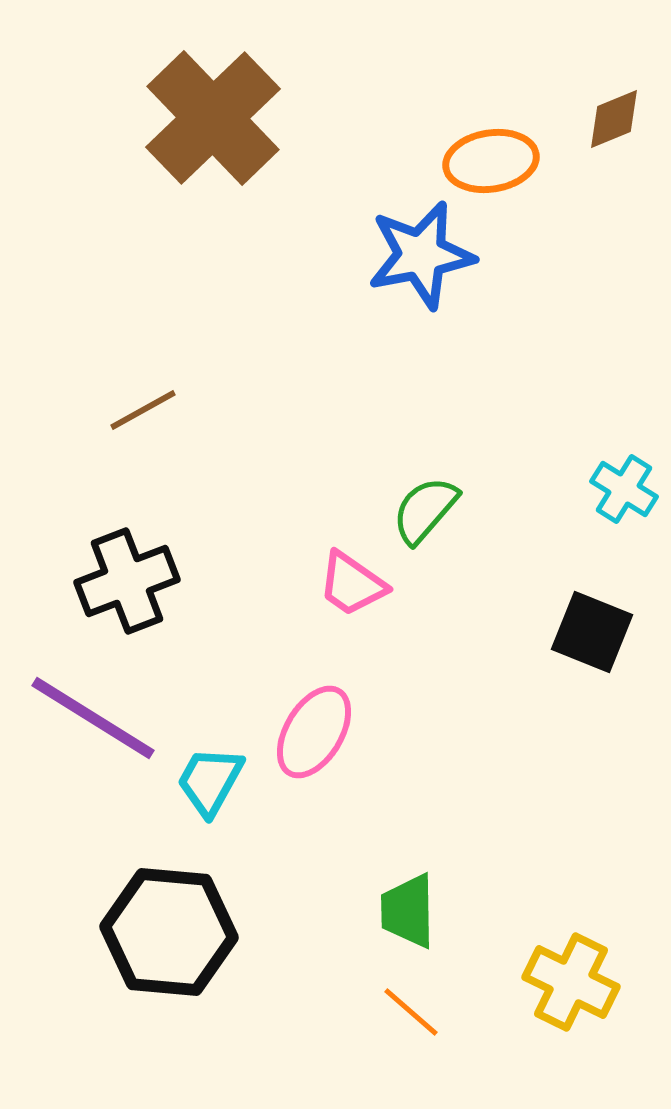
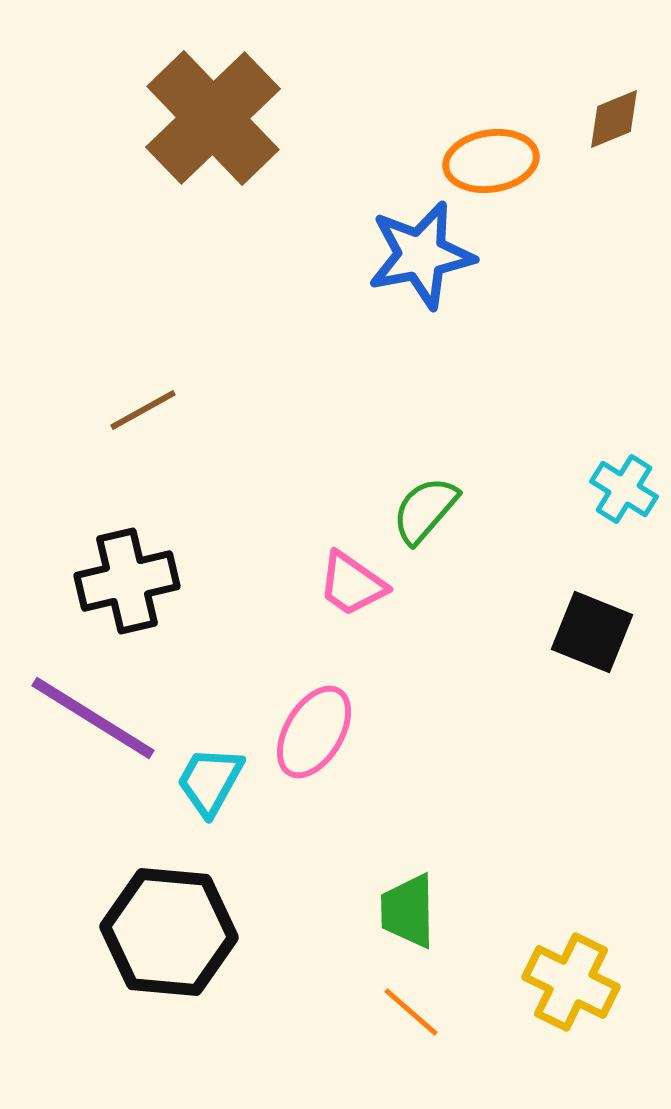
black cross: rotated 8 degrees clockwise
